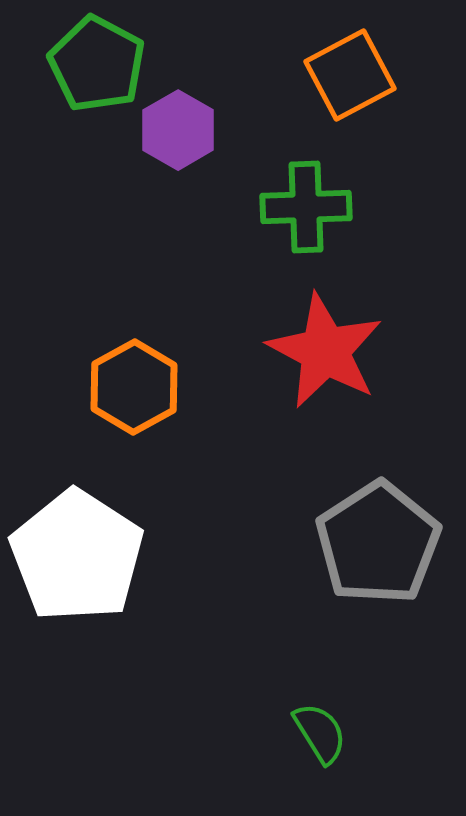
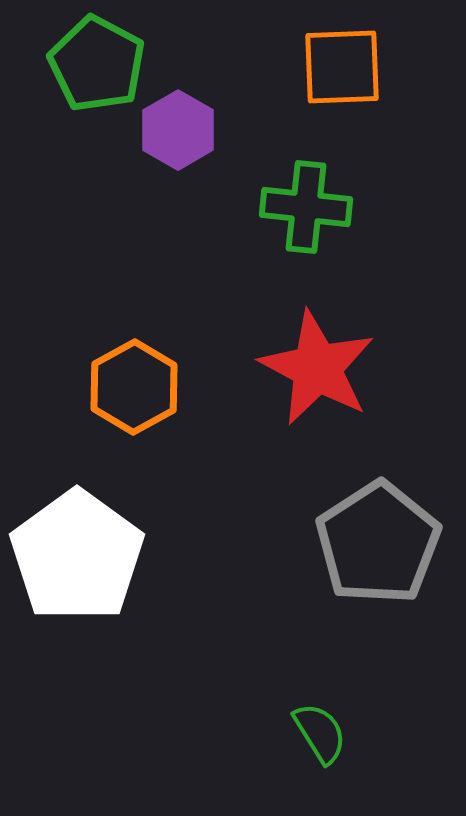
orange square: moved 8 px left, 8 px up; rotated 26 degrees clockwise
green cross: rotated 8 degrees clockwise
red star: moved 8 px left, 17 px down
white pentagon: rotated 3 degrees clockwise
